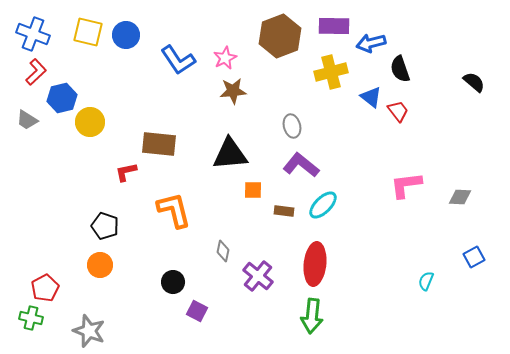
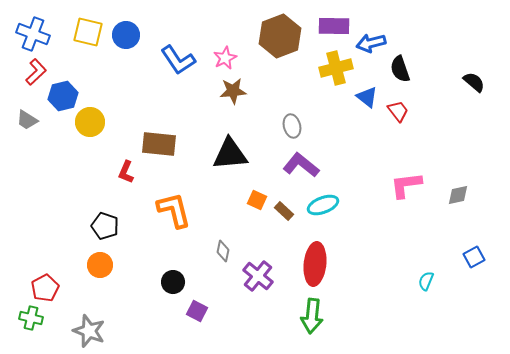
yellow cross at (331, 72): moved 5 px right, 4 px up
blue triangle at (371, 97): moved 4 px left
blue hexagon at (62, 98): moved 1 px right, 2 px up
red L-shape at (126, 172): rotated 55 degrees counterclockwise
orange square at (253, 190): moved 4 px right, 10 px down; rotated 24 degrees clockwise
gray diamond at (460, 197): moved 2 px left, 2 px up; rotated 15 degrees counterclockwise
cyan ellipse at (323, 205): rotated 24 degrees clockwise
brown rectangle at (284, 211): rotated 36 degrees clockwise
